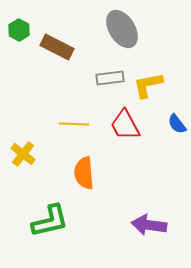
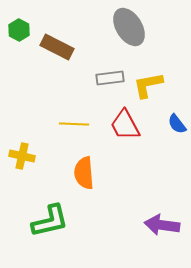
gray ellipse: moved 7 px right, 2 px up
yellow cross: moved 1 px left, 2 px down; rotated 25 degrees counterclockwise
purple arrow: moved 13 px right
